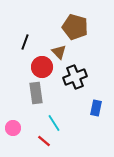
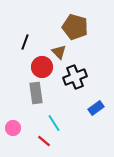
blue rectangle: rotated 42 degrees clockwise
